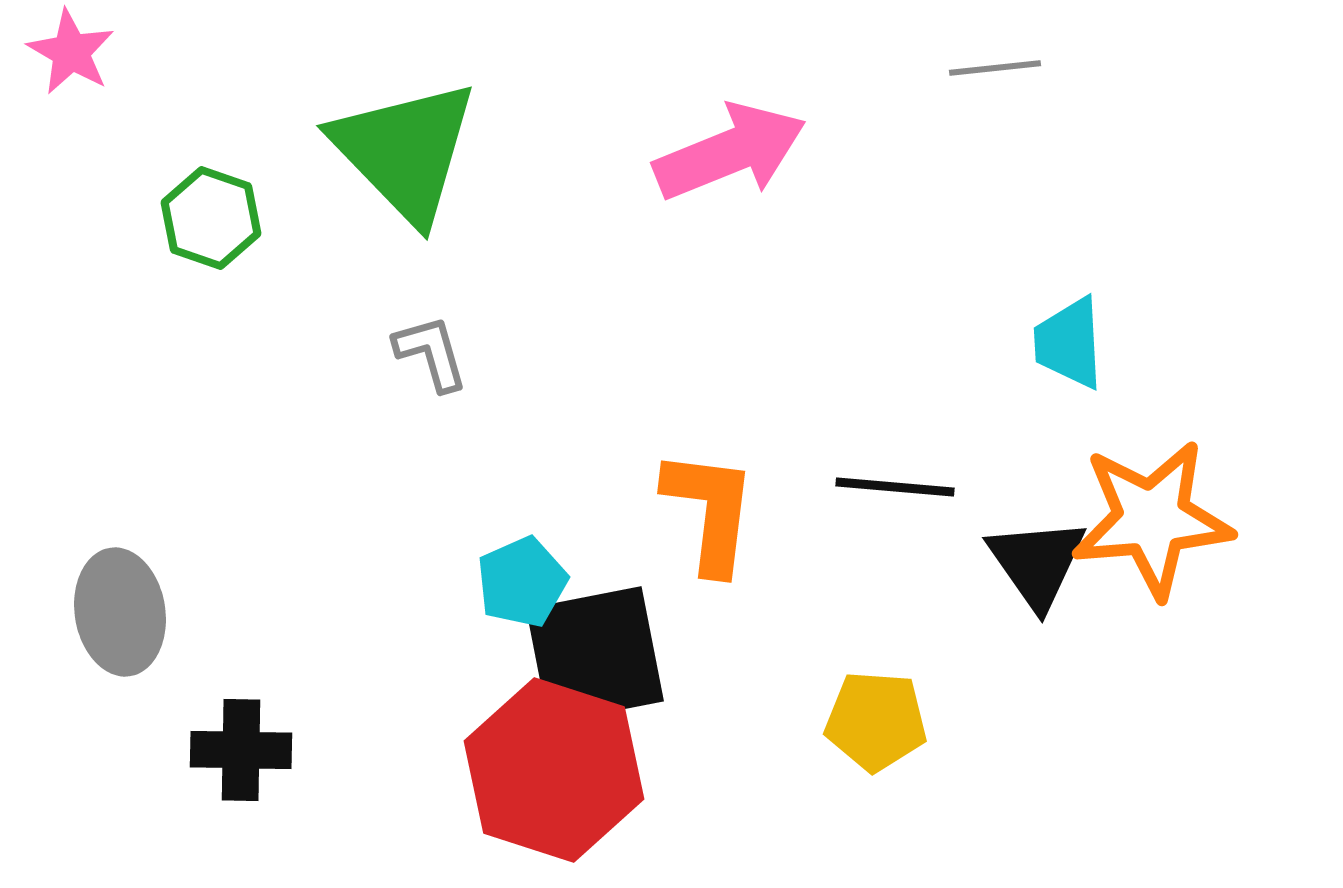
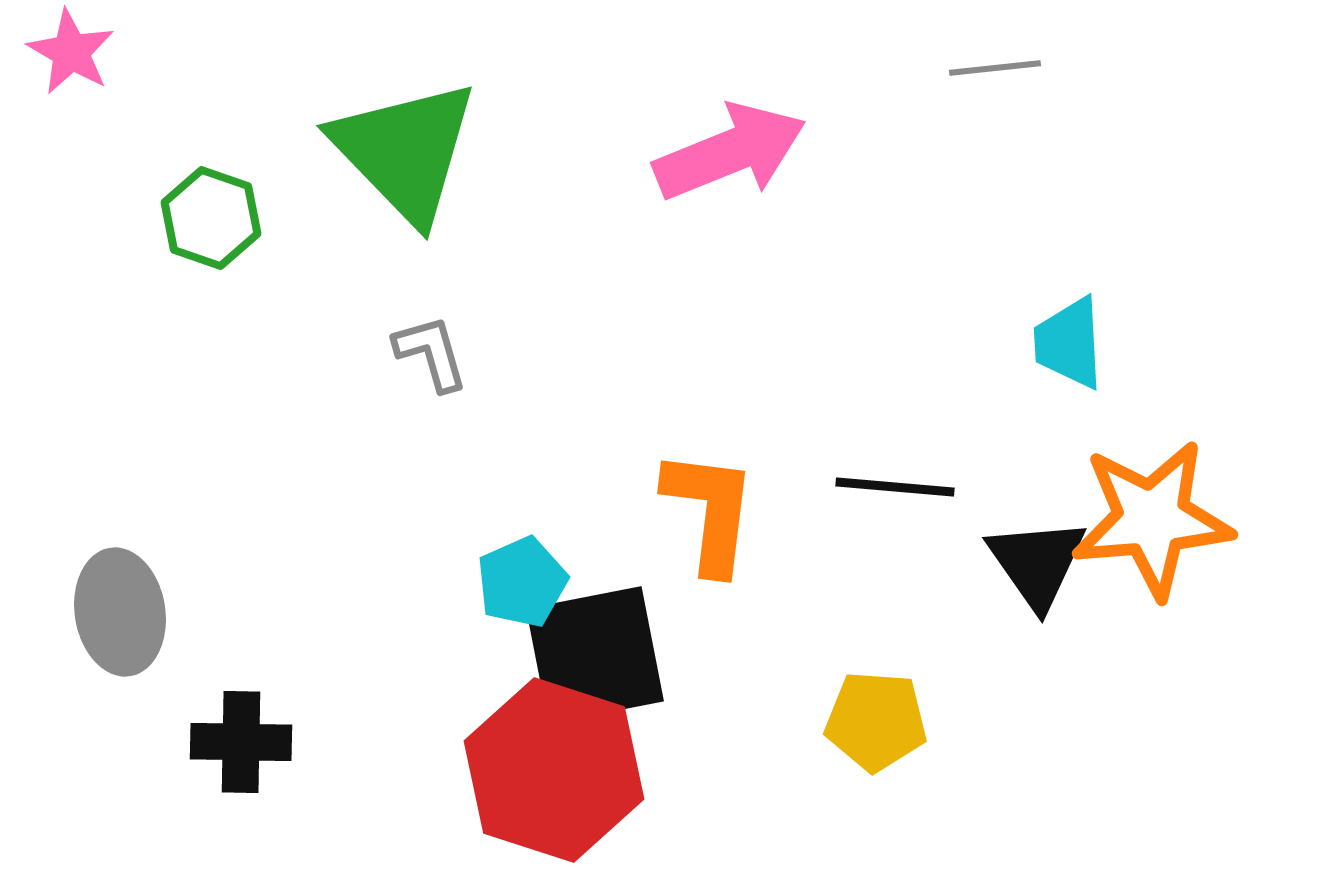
black cross: moved 8 px up
